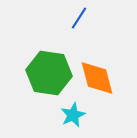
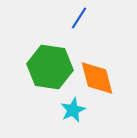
green hexagon: moved 1 px right, 6 px up
cyan star: moved 5 px up
